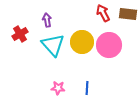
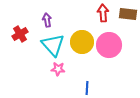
red arrow: rotated 24 degrees clockwise
pink star: moved 19 px up
